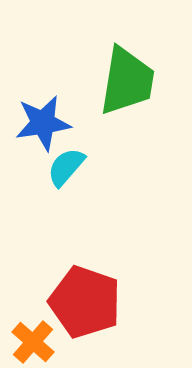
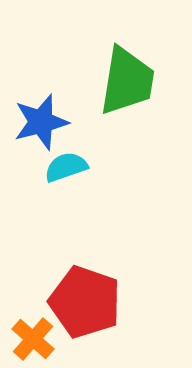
blue star: moved 2 px left, 1 px up; rotated 6 degrees counterclockwise
cyan semicircle: rotated 30 degrees clockwise
orange cross: moved 3 px up
